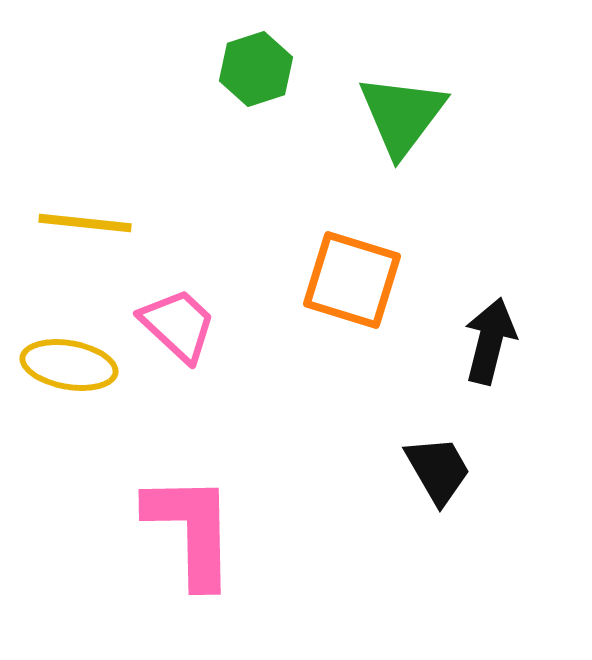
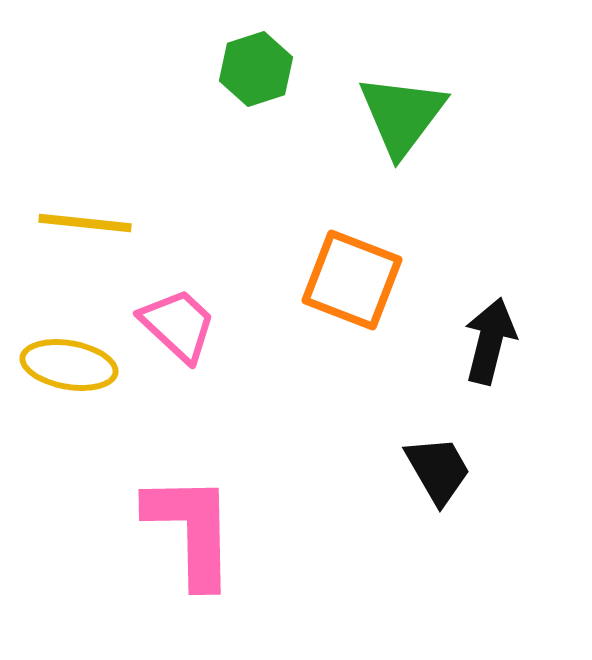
orange square: rotated 4 degrees clockwise
